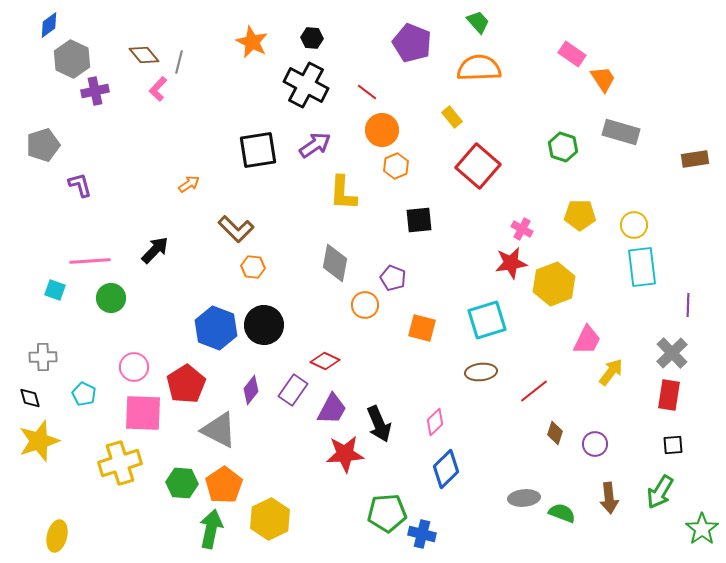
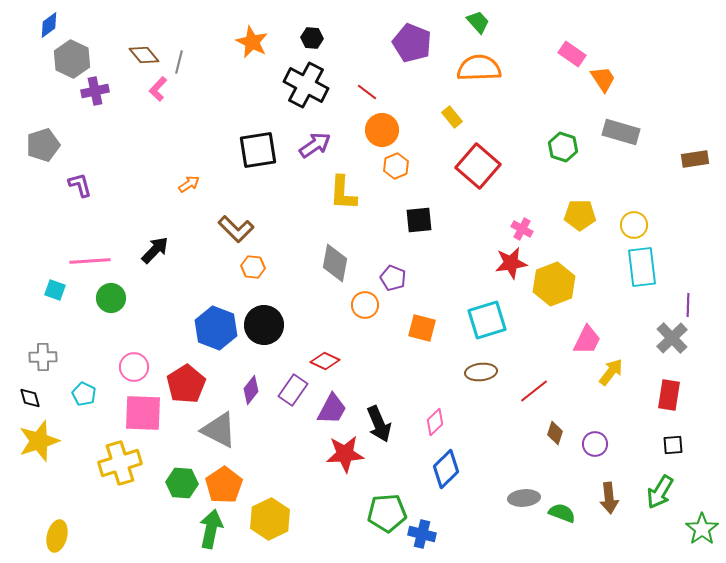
gray cross at (672, 353): moved 15 px up
